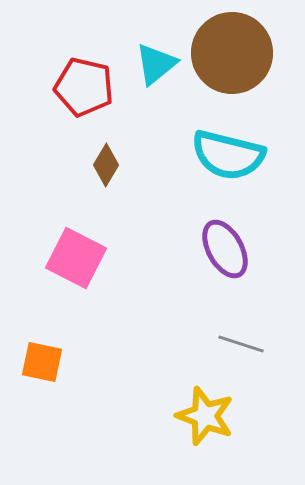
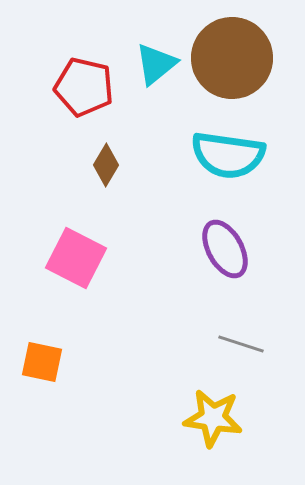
brown circle: moved 5 px down
cyan semicircle: rotated 6 degrees counterclockwise
yellow star: moved 8 px right, 2 px down; rotated 12 degrees counterclockwise
